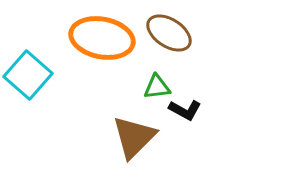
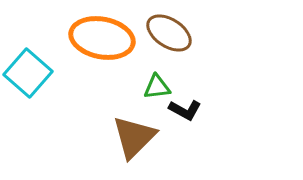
cyan square: moved 2 px up
